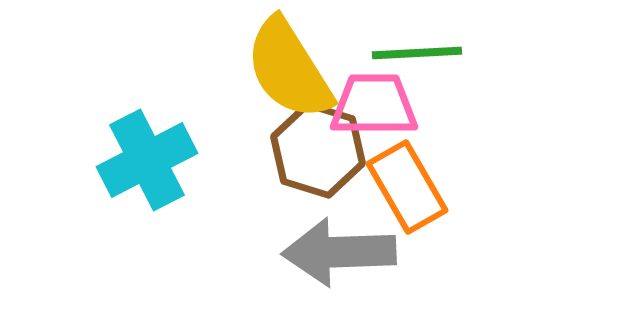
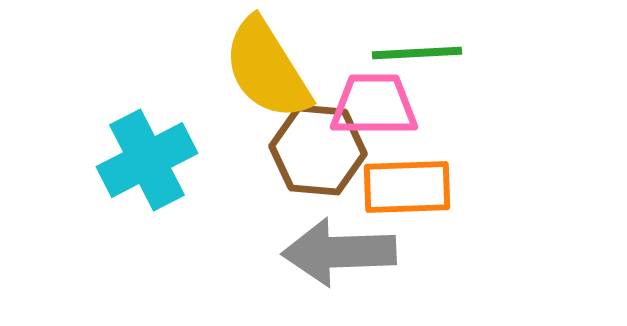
yellow semicircle: moved 22 px left
brown hexagon: rotated 12 degrees counterclockwise
orange rectangle: rotated 62 degrees counterclockwise
